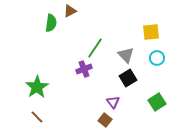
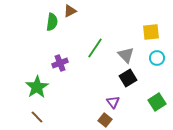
green semicircle: moved 1 px right, 1 px up
purple cross: moved 24 px left, 6 px up
